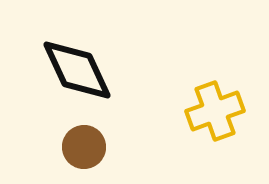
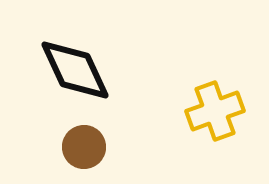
black diamond: moved 2 px left
